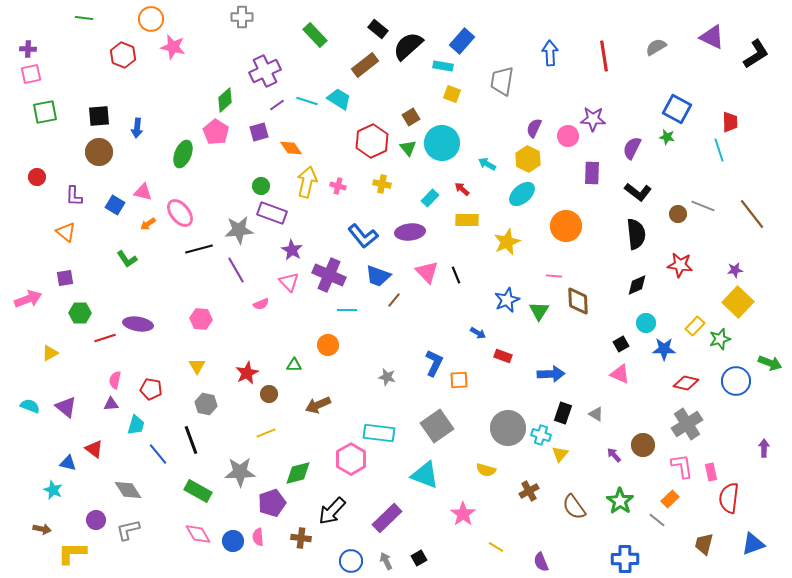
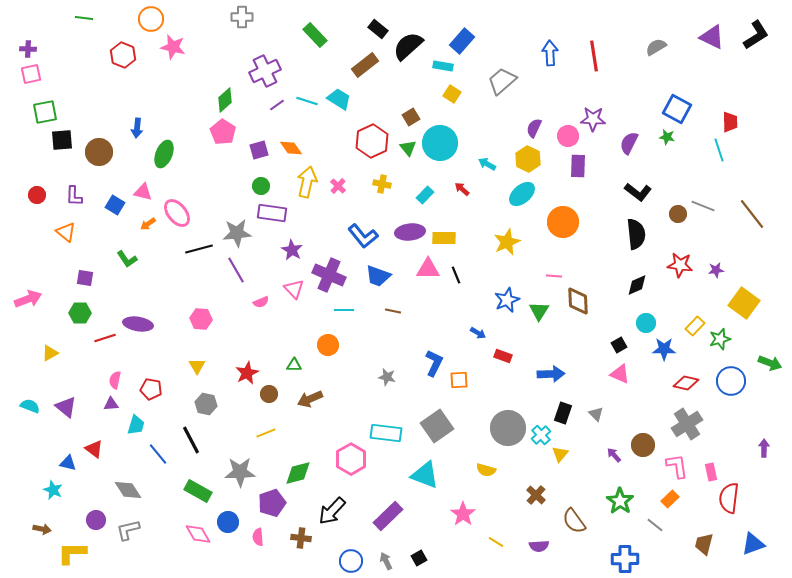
black L-shape at (756, 54): moved 19 px up
red line at (604, 56): moved 10 px left
gray trapezoid at (502, 81): rotated 40 degrees clockwise
yellow square at (452, 94): rotated 12 degrees clockwise
black square at (99, 116): moved 37 px left, 24 px down
pink pentagon at (216, 132): moved 7 px right
purple square at (259, 132): moved 18 px down
cyan circle at (442, 143): moved 2 px left
purple semicircle at (632, 148): moved 3 px left, 5 px up
green ellipse at (183, 154): moved 19 px left
purple rectangle at (592, 173): moved 14 px left, 7 px up
red circle at (37, 177): moved 18 px down
pink cross at (338, 186): rotated 28 degrees clockwise
cyan rectangle at (430, 198): moved 5 px left, 3 px up
pink ellipse at (180, 213): moved 3 px left
purple rectangle at (272, 213): rotated 12 degrees counterclockwise
yellow rectangle at (467, 220): moved 23 px left, 18 px down
orange circle at (566, 226): moved 3 px left, 4 px up
gray star at (239, 230): moved 2 px left, 3 px down
purple star at (735, 270): moved 19 px left
pink triangle at (427, 272): moved 1 px right, 3 px up; rotated 45 degrees counterclockwise
purple square at (65, 278): moved 20 px right; rotated 18 degrees clockwise
pink triangle at (289, 282): moved 5 px right, 7 px down
brown line at (394, 300): moved 1 px left, 11 px down; rotated 63 degrees clockwise
yellow square at (738, 302): moved 6 px right, 1 px down; rotated 8 degrees counterclockwise
pink semicircle at (261, 304): moved 2 px up
cyan line at (347, 310): moved 3 px left
black square at (621, 344): moved 2 px left, 1 px down
blue circle at (736, 381): moved 5 px left
brown arrow at (318, 405): moved 8 px left, 6 px up
gray triangle at (596, 414): rotated 14 degrees clockwise
cyan rectangle at (379, 433): moved 7 px right
cyan cross at (541, 435): rotated 30 degrees clockwise
black line at (191, 440): rotated 8 degrees counterclockwise
pink L-shape at (682, 466): moved 5 px left
brown cross at (529, 491): moved 7 px right, 4 px down; rotated 18 degrees counterclockwise
brown semicircle at (574, 507): moved 14 px down
purple rectangle at (387, 518): moved 1 px right, 2 px up
gray line at (657, 520): moved 2 px left, 5 px down
blue circle at (233, 541): moved 5 px left, 19 px up
yellow line at (496, 547): moved 5 px up
purple semicircle at (541, 562): moved 2 px left, 16 px up; rotated 72 degrees counterclockwise
